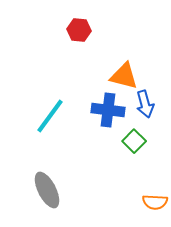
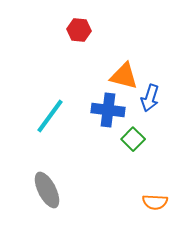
blue arrow: moved 5 px right, 6 px up; rotated 32 degrees clockwise
green square: moved 1 px left, 2 px up
